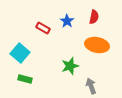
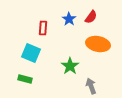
red semicircle: moved 3 px left; rotated 24 degrees clockwise
blue star: moved 2 px right, 2 px up
red rectangle: rotated 64 degrees clockwise
orange ellipse: moved 1 px right, 1 px up
cyan square: moved 11 px right; rotated 18 degrees counterclockwise
green star: rotated 18 degrees counterclockwise
